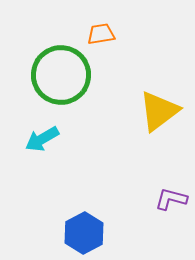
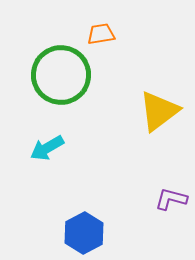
cyan arrow: moved 5 px right, 9 px down
